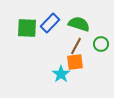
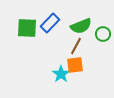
green semicircle: moved 2 px right, 2 px down; rotated 140 degrees clockwise
green circle: moved 2 px right, 10 px up
orange square: moved 3 px down
